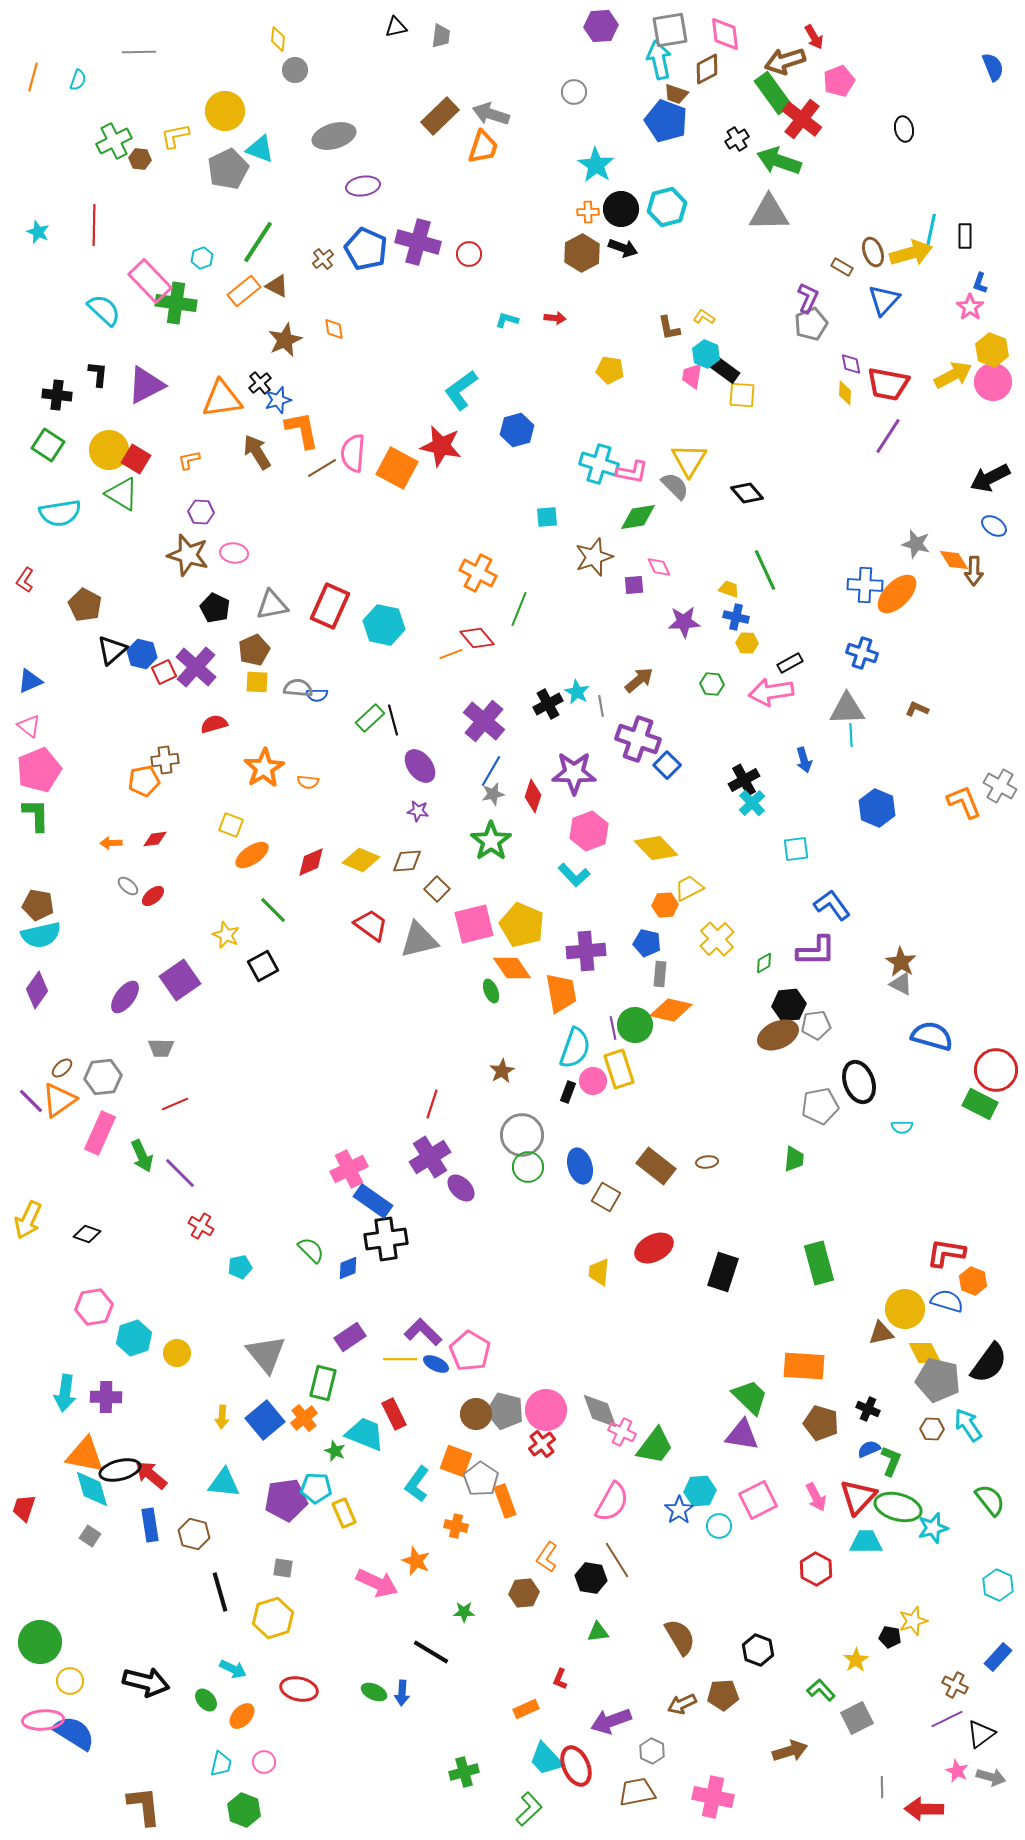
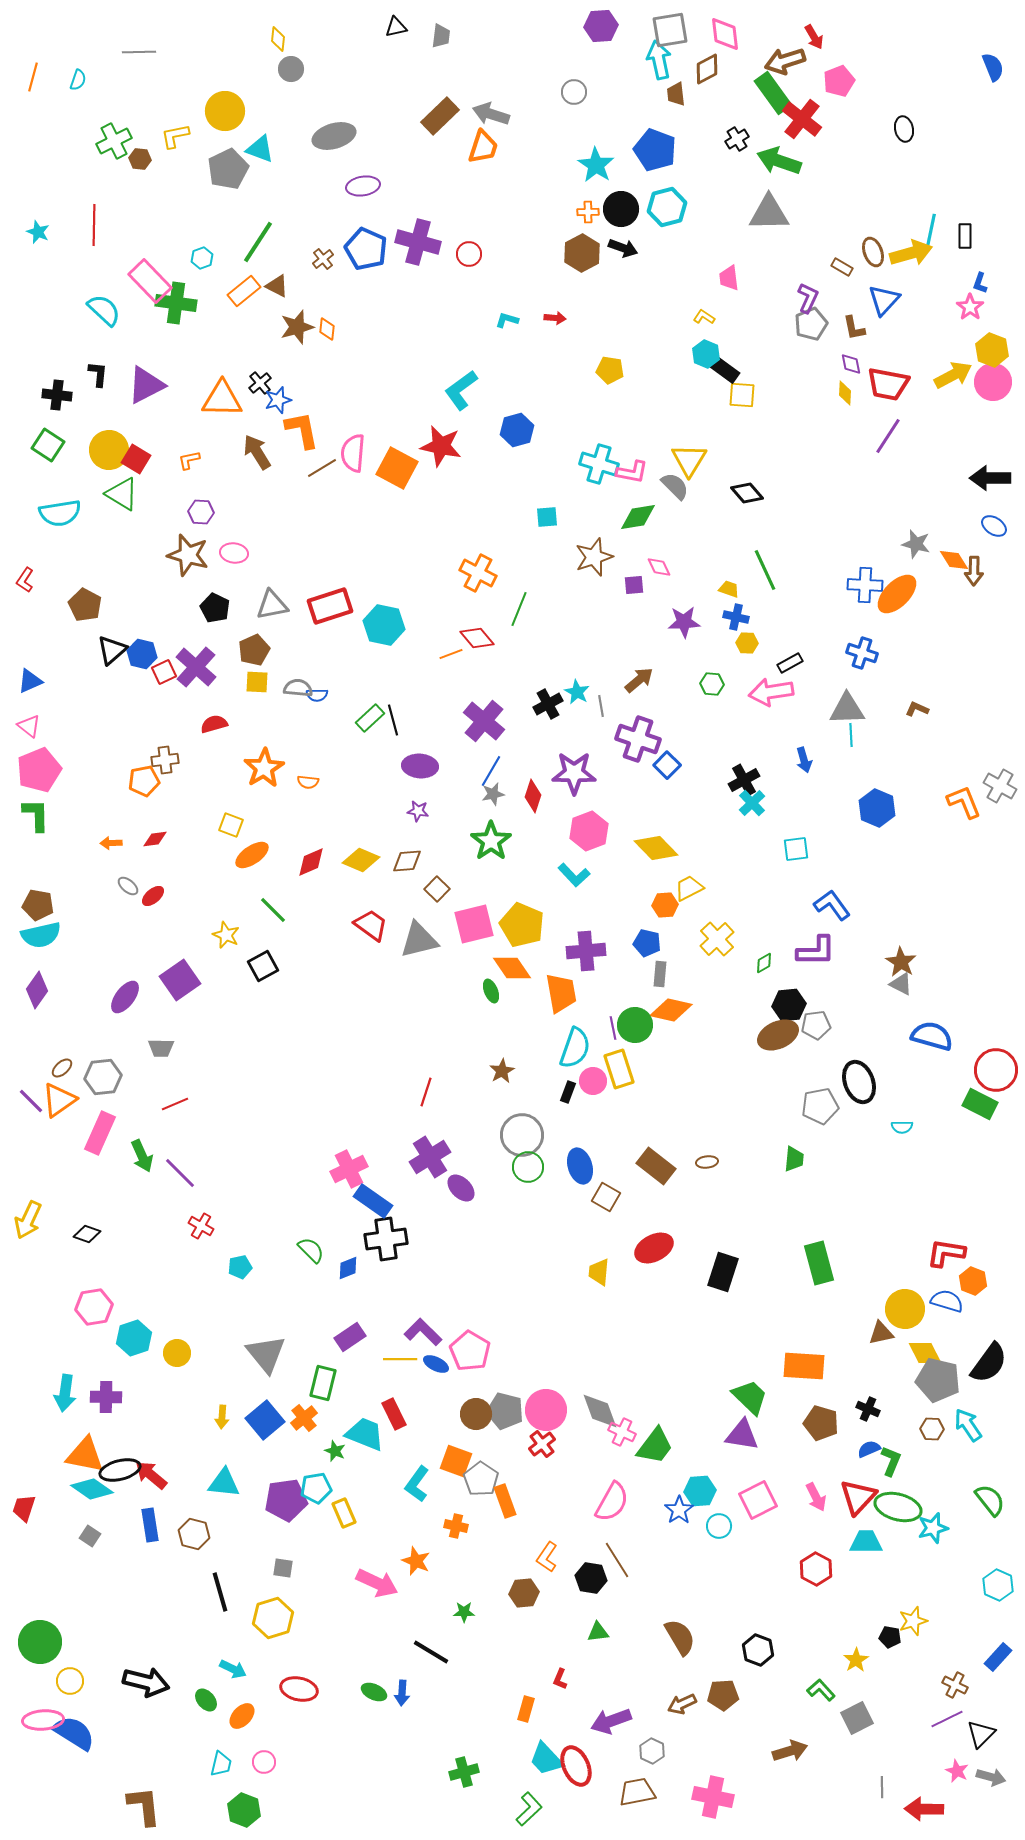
gray circle at (295, 70): moved 4 px left, 1 px up
brown trapezoid at (676, 94): rotated 65 degrees clockwise
blue pentagon at (666, 121): moved 11 px left, 29 px down
brown L-shape at (669, 328): moved 185 px right
orange diamond at (334, 329): moved 7 px left; rotated 15 degrees clockwise
brown star at (285, 340): moved 12 px right, 13 px up; rotated 8 degrees clockwise
pink trapezoid at (692, 376): moved 37 px right, 98 px up; rotated 16 degrees counterclockwise
orange triangle at (222, 399): rotated 9 degrees clockwise
black arrow at (990, 478): rotated 27 degrees clockwise
red rectangle at (330, 606): rotated 48 degrees clockwise
purple ellipse at (420, 766): rotated 48 degrees counterclockwise
red line at (432, 1104): moved 6 px left, 12 px up
cyan pentagon at (316, 1488): rotated 12 degrees counterclockwise
cyan diamond at (92, 1489): rotated 39 degrees counterclockwise
orange rectangle at (526, 1709): rotated 50 degrees counterclockwise
black triangle at (981, 1734): rotated 8 degrees counterclockwise
